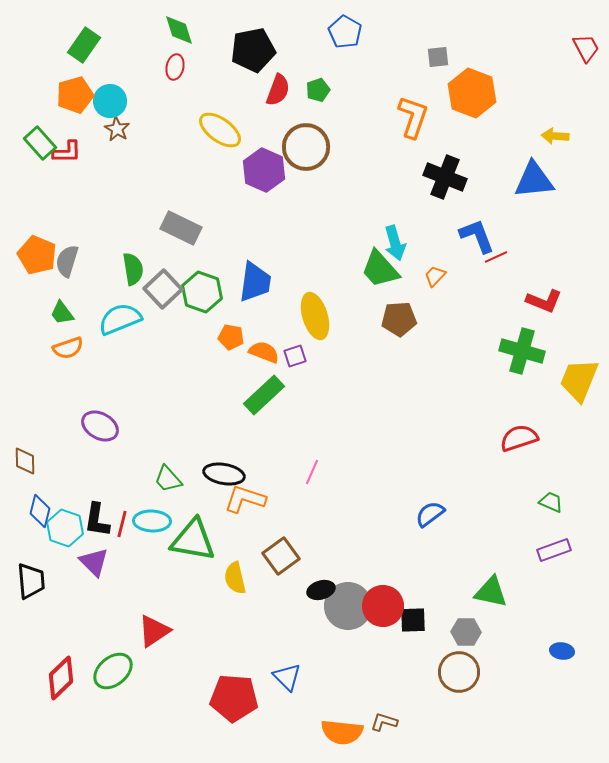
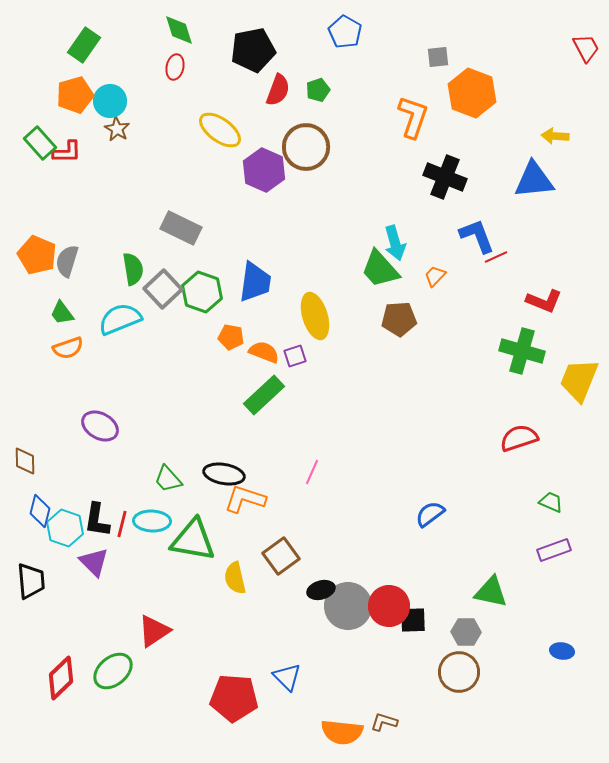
red circle at (383, 606): moved 6 px right
